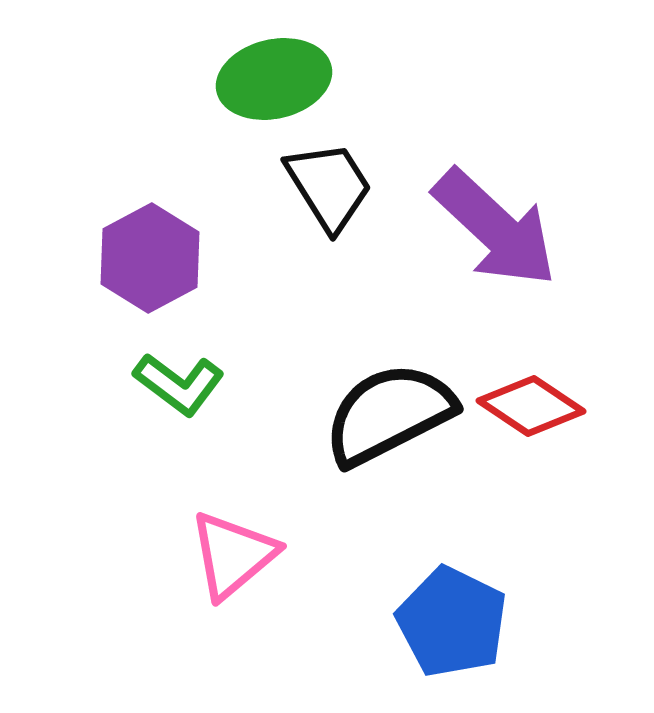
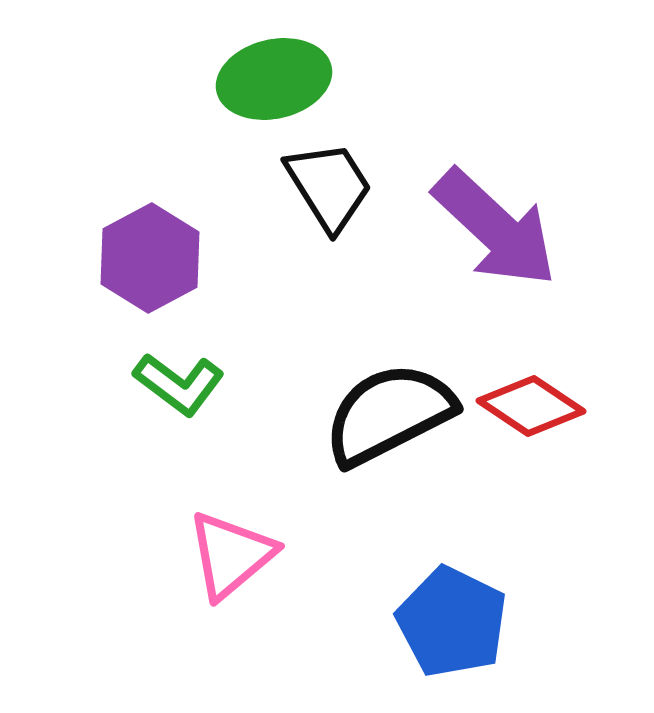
pink triangle: moved 2 px left
